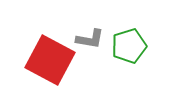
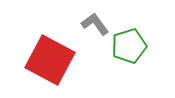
gray L-shape: moved 5 px right, 15 px up; rotated 136 degrees counterclockwise
